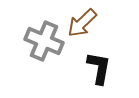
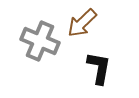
gray cross: moved 4 px left
